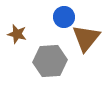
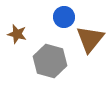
brown triangle: moved 4 px right, 1 px down
gray hexagon: rotated 20 degrees clockwise
